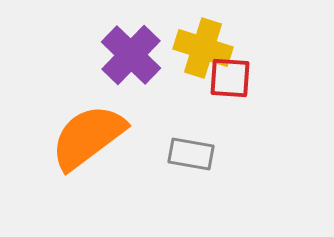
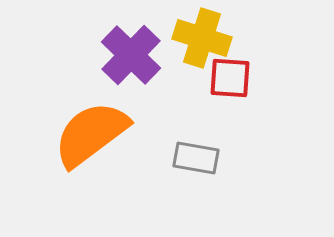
yellow cross: moved 1 px left, 10 px up
orange semicircle: moved 3 px right, 3 px up
gray rectangle: moved 5 px right, 4 px down
